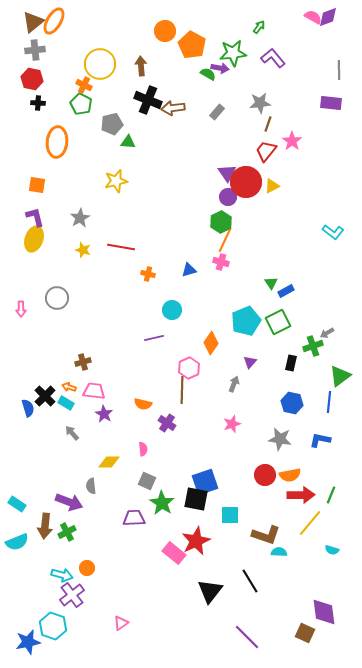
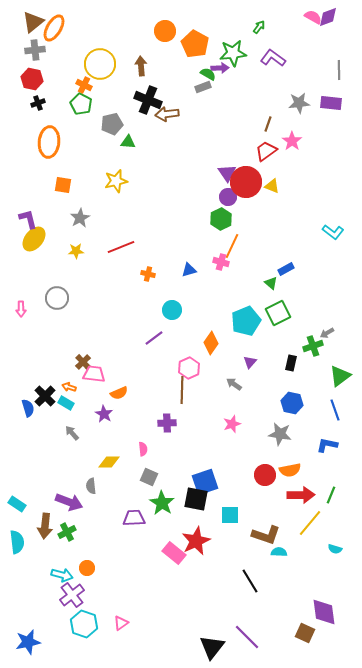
orange ellipse at (54, 21): moved 7 px down
orange pentagon at (192, 45): moved 3 px right, 1 px up
purple L-shape at (273, 58): rotated 15 degrees counterclockwise
purple arrow at (220, 68): rotated 12 degrees counterclockwise
black cross at (38, 103): rotated 24 degrees counterclockwise
gray star at (260, 103): moved 39 px right
brown arrow at (173, 108): moved 6 px left, 6 px down
gray rectangle at (217, 112): moved 14 px left, 25 px up; rotated 28 degrees clockwise
orange ellipse at (57, 142): moved 8 px left
red trapezoid at (266, 151): rotated 15 degrees clockwise
orange square at (37, 185): moved 26 px right
yellow triangle at (272, 186): rotated 49 degrees clockwise
purple L-shape at (35, 217): moved 7 px left, 2 px down
green hexagon at (221, 222): moved 3 px up
yellow ellipse at (34, 239): rotated 20 degrees clockwise
orange line at (225, 240): moved 7 px right, 6 px down
red line at (121, 247): rotated 32 degrees counterclockwise
yellow star at (83, 250): moved 7 px left, 1 px down; rotated 21 degrees counterclockwise
green triangle at (271, 283): rotated 16 degrees counterclockwise
blue rectangle at (286, 291): moved 22 px up
green square at (278, 322): moved 9 px up
purple line at (154, 338): rotated 24 degrees counterclockwise
brown cross at (83, 362): rotated 28 degrees counterclockwise
gray arrow at (234, 384): rotated 77 degrees counterclockwise
pink trapezoid at (94, 391): moved 17 px up
blue line at (329, 402): moved 6 px right, 8 px down; rotated 25 degrees counterclockwise
orange semicircle at (143, 404): moved 24 px left, 11 px up; rotated 36 degrees counterclockwise
purple cross at (167, 423): rotated 36 degrees counterclockwise
gray star at (280, 439): moved 5 px up
blue L-shape at (320, 440): moved 7 px right, 5 px down
orange semicircle at (290, 475): moved 5 px up
gray square at (147, 481): moved 2 px right, 4 px up
cyan semicircle at (17, 542): rotated 75 degrees counterclockwise
cyan semicircle at (332, 550): moved 3 px right, 1 px up
black triangle at (210, 591): moved 2 px right, 56 px down
cyan hexagon at (53, 626): moved 31 px right, 2 px up
